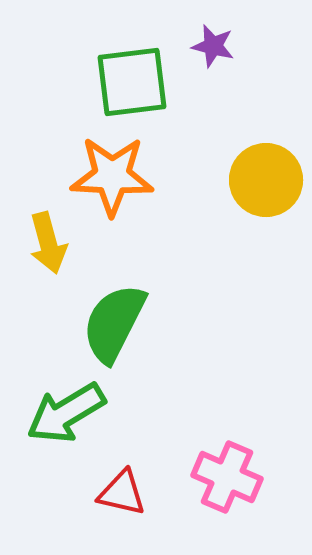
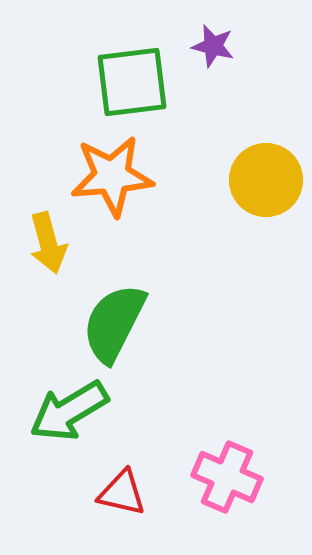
orange star: rotated 8 degrees counterclockwise
green arrow: moved 3 px right, 2 px up
